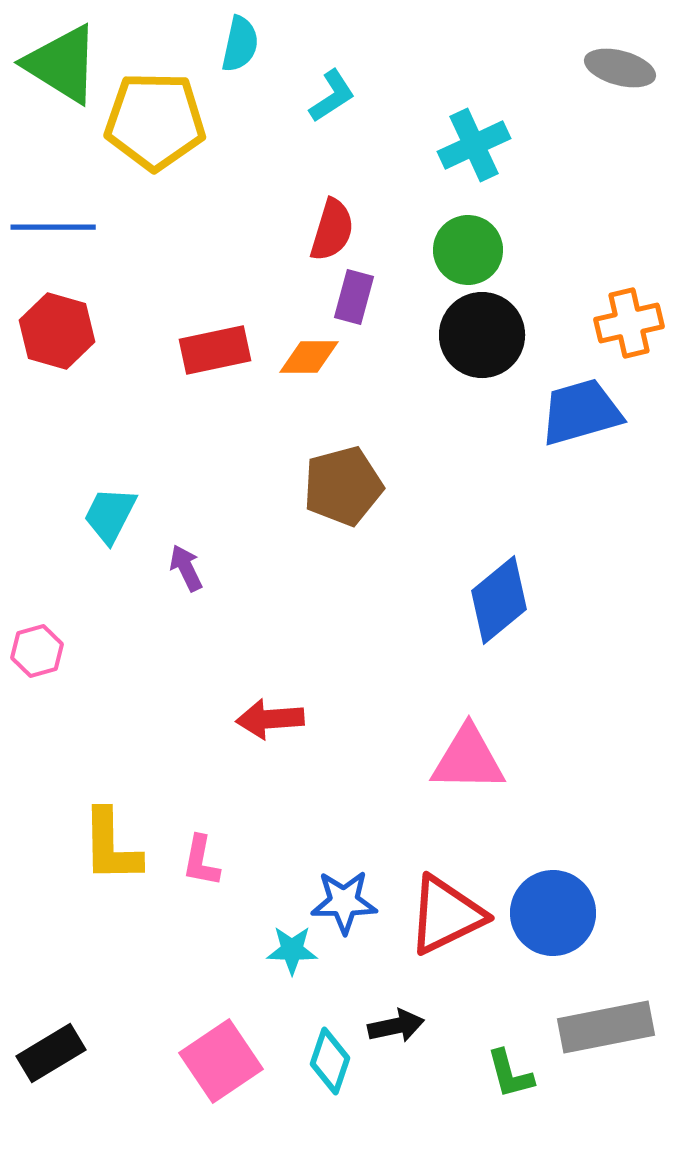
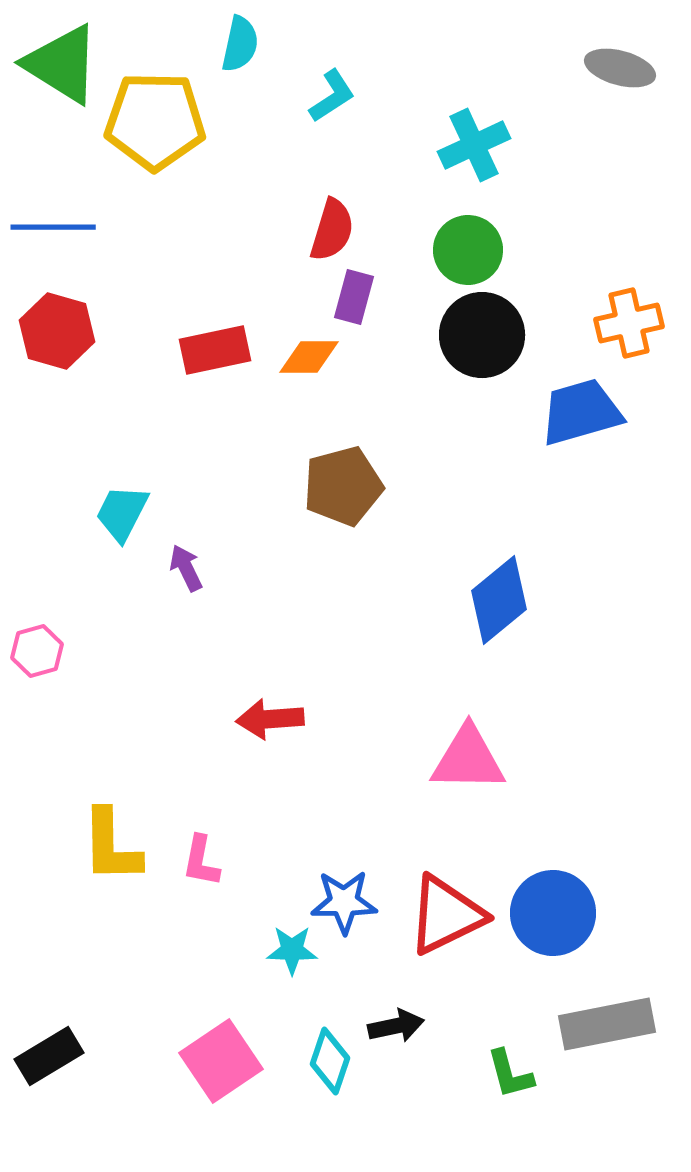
cyan trapezoid: moved 12 px right, 2 px up
gray rectangle: moved 1 px right, 3 px up
black rectangle: moved 2 px left, 3 px down
